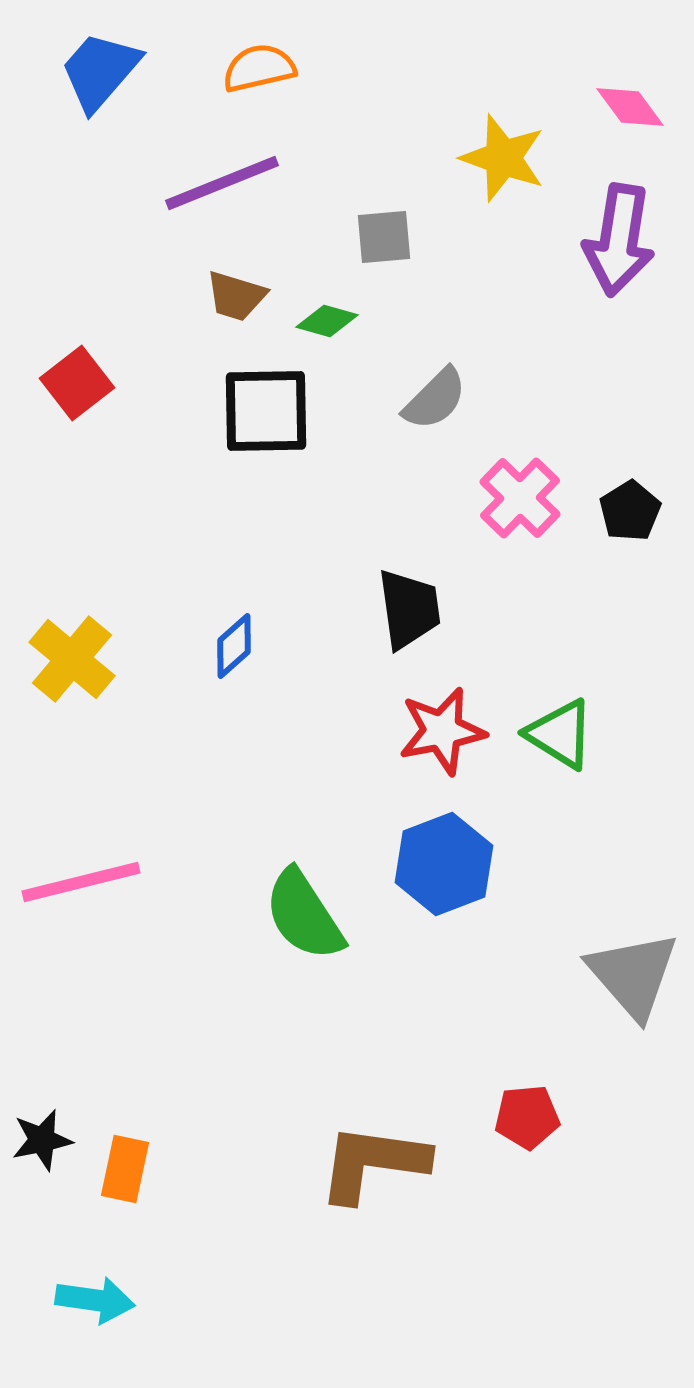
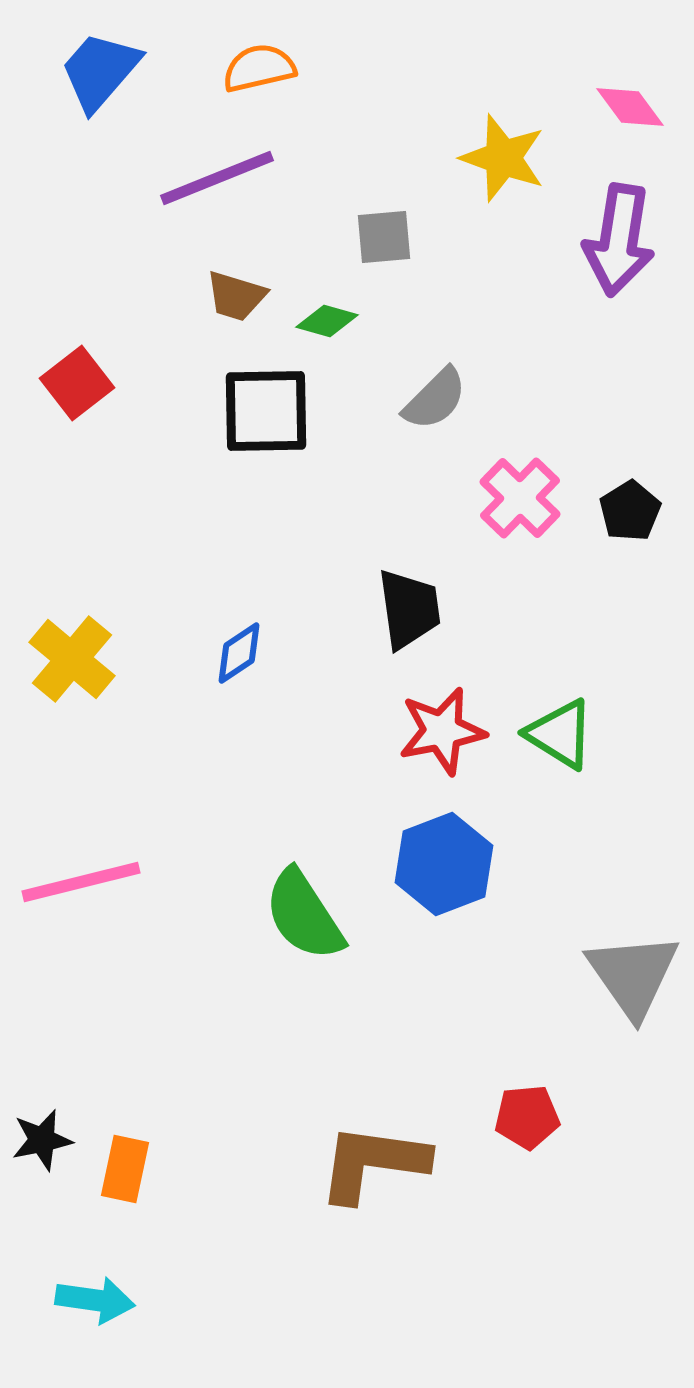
purple line: moved 5 px left, 5 px up
blue diamond: moved 5 px right, 7 px down; rotated 8 degrees clockwise
gray triangle: rotated 6 degrees clockwise
